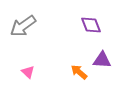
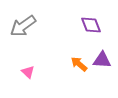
orange arrow: moved 8 px up
